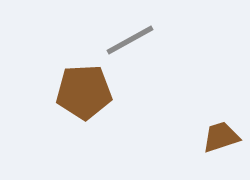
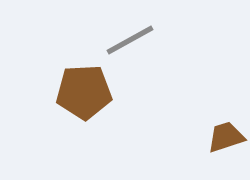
brown trapezoid: moved 5 px right
